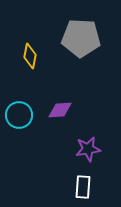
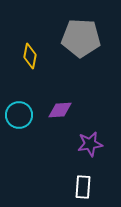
purple star: moved 2 px right, 5 px up
